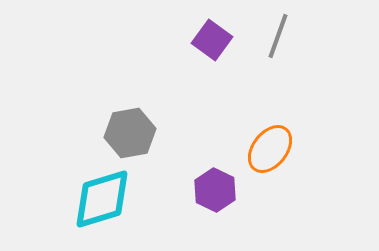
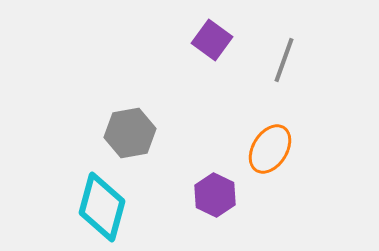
gray line: moved 6 px right, 24 px down
orange ellipse: rotated 6 degrees counterclockwise
purple hexagon: moved 5 px down
cyan diamond: moved 8 px down; rotated 58 degrees counterclockwise
